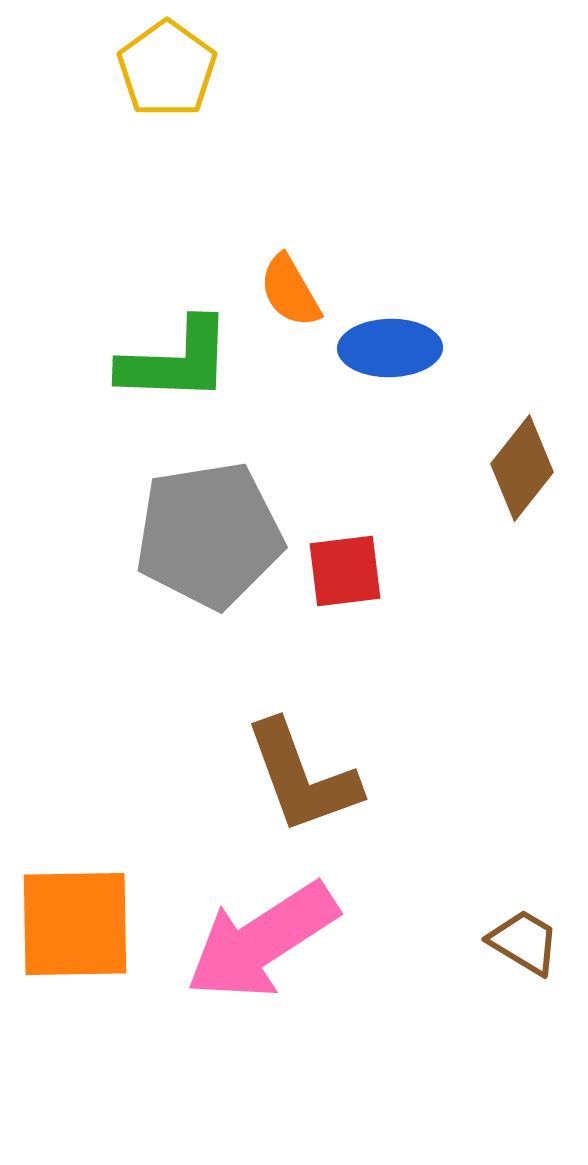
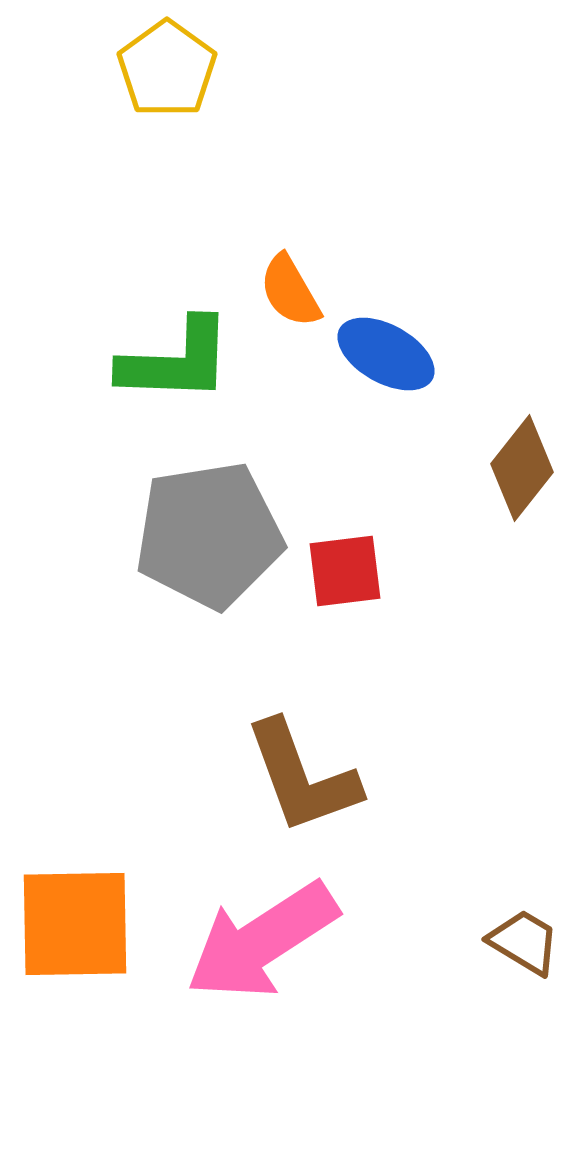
blue ellipse: moved 4 px left, 6 px down; rotated 30 degrees clockwise
